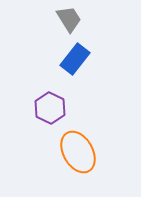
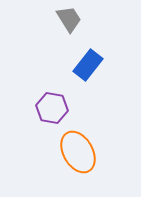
blue rectangle: moved 13 px right, 6 px down
purple hexagon: moved 2 px right; rotated 16 degrees counterclockwise
